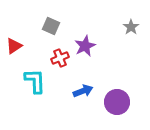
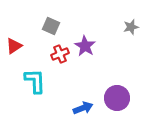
gray star: rotated 21 degrees clockwise
purple star: rotated 15 degrees counterclockwise
red cross: moved 4 px up
blue arrow: moved 17 px down
purple circle: moved 4 px up
